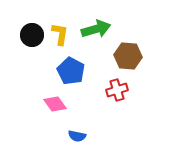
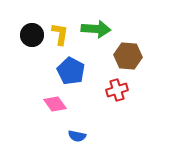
green arrow: rotated 20 degrees clockwise
